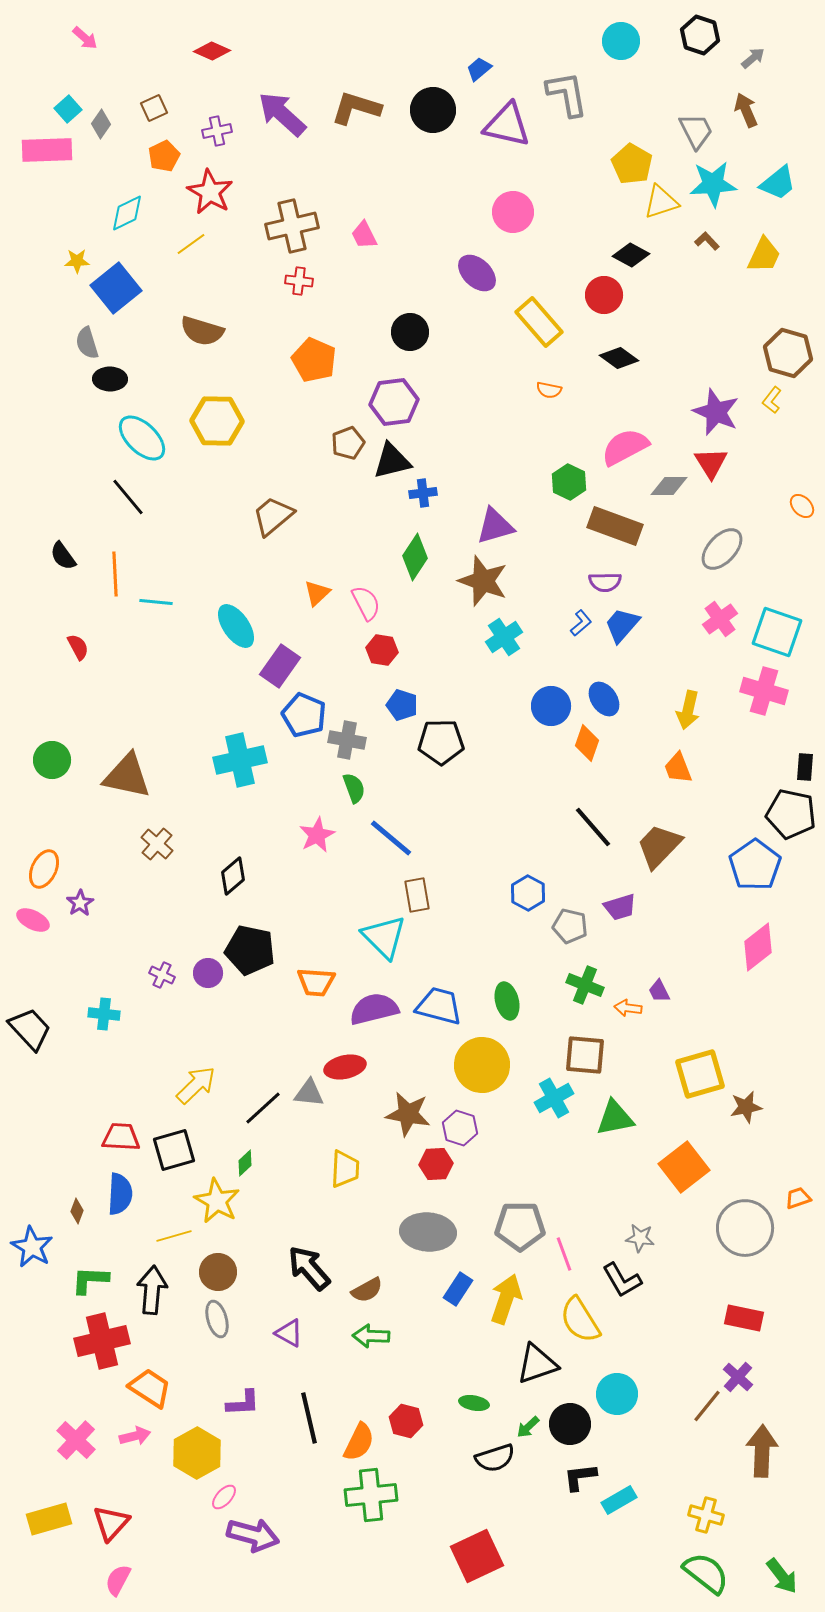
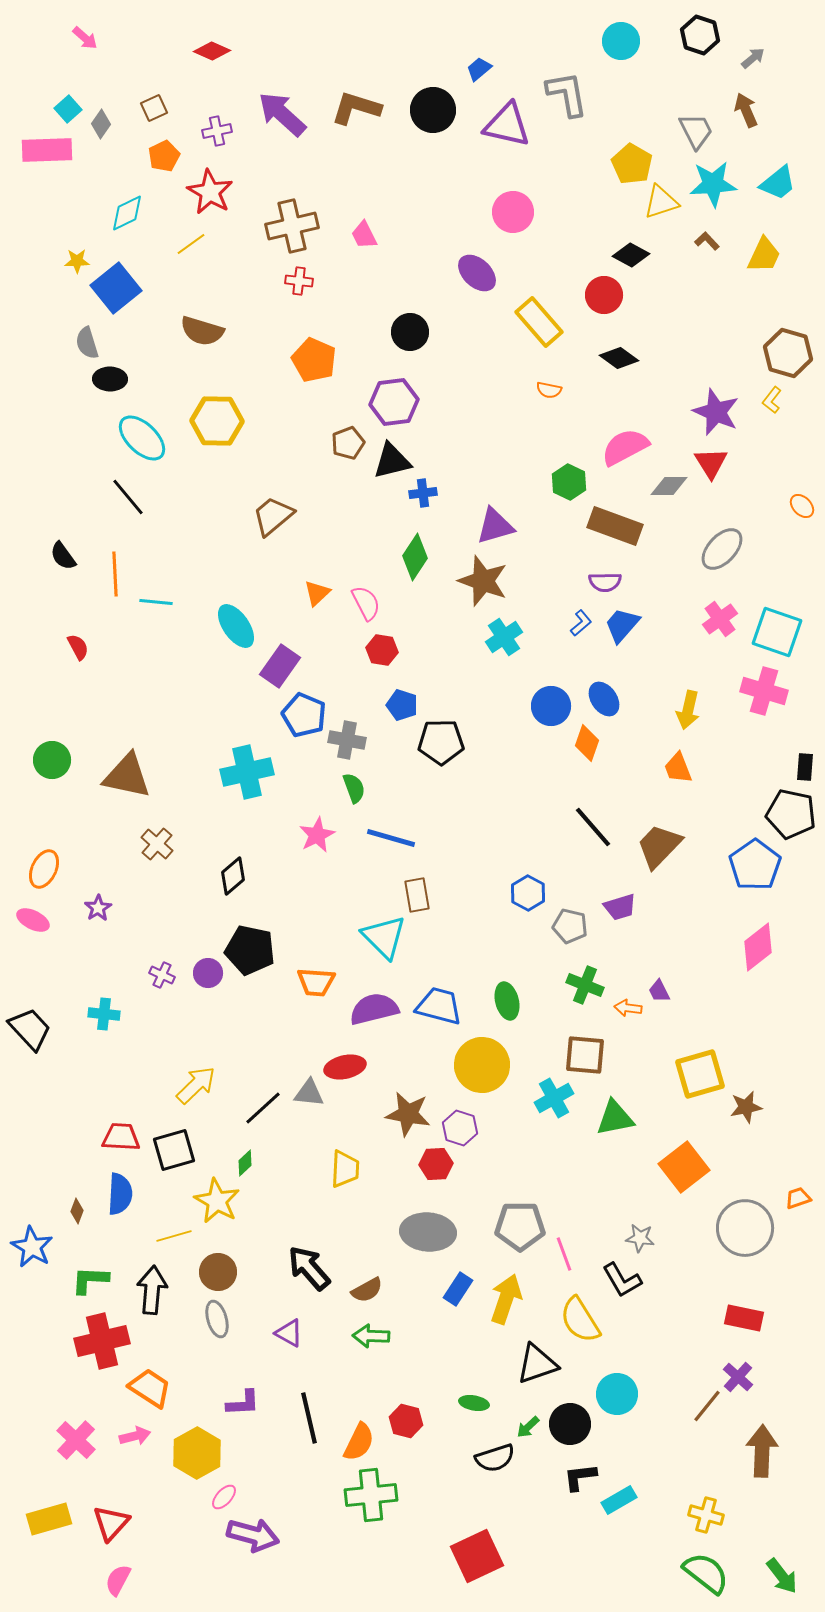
cyan cross at (240, 760): moved 7 px right, 12 px down
blue line at (391, 838): rotated 24 degrees counterclockwise
purple star at (80, 903): moved 18 px right, 5 px down
